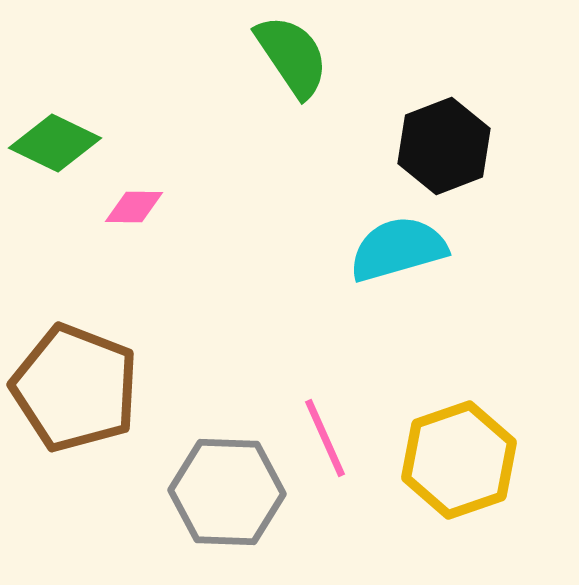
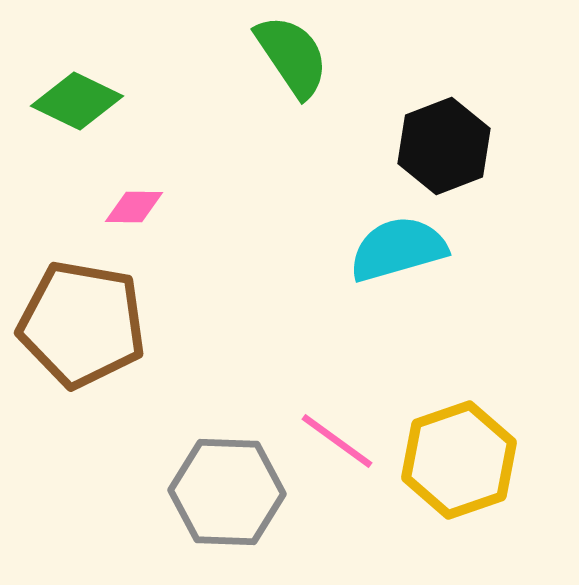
green diamond: moved 22 px right, 42 px up
brown pentagon: moved 7 px right, 64 px up; rotated 11 degrees counterclockwise
pink line: moved 12 px right, 3 px down; rotated 30 degrees counterclockwise
